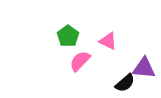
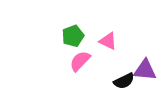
green pentagon: moved 5 px right; rotated 15 degrees clockwise
purple triangle: moved 1 px right, 2 px down
black semicircle: moved 1 px left, 2 px up; rotated 15 degrees clockwise
